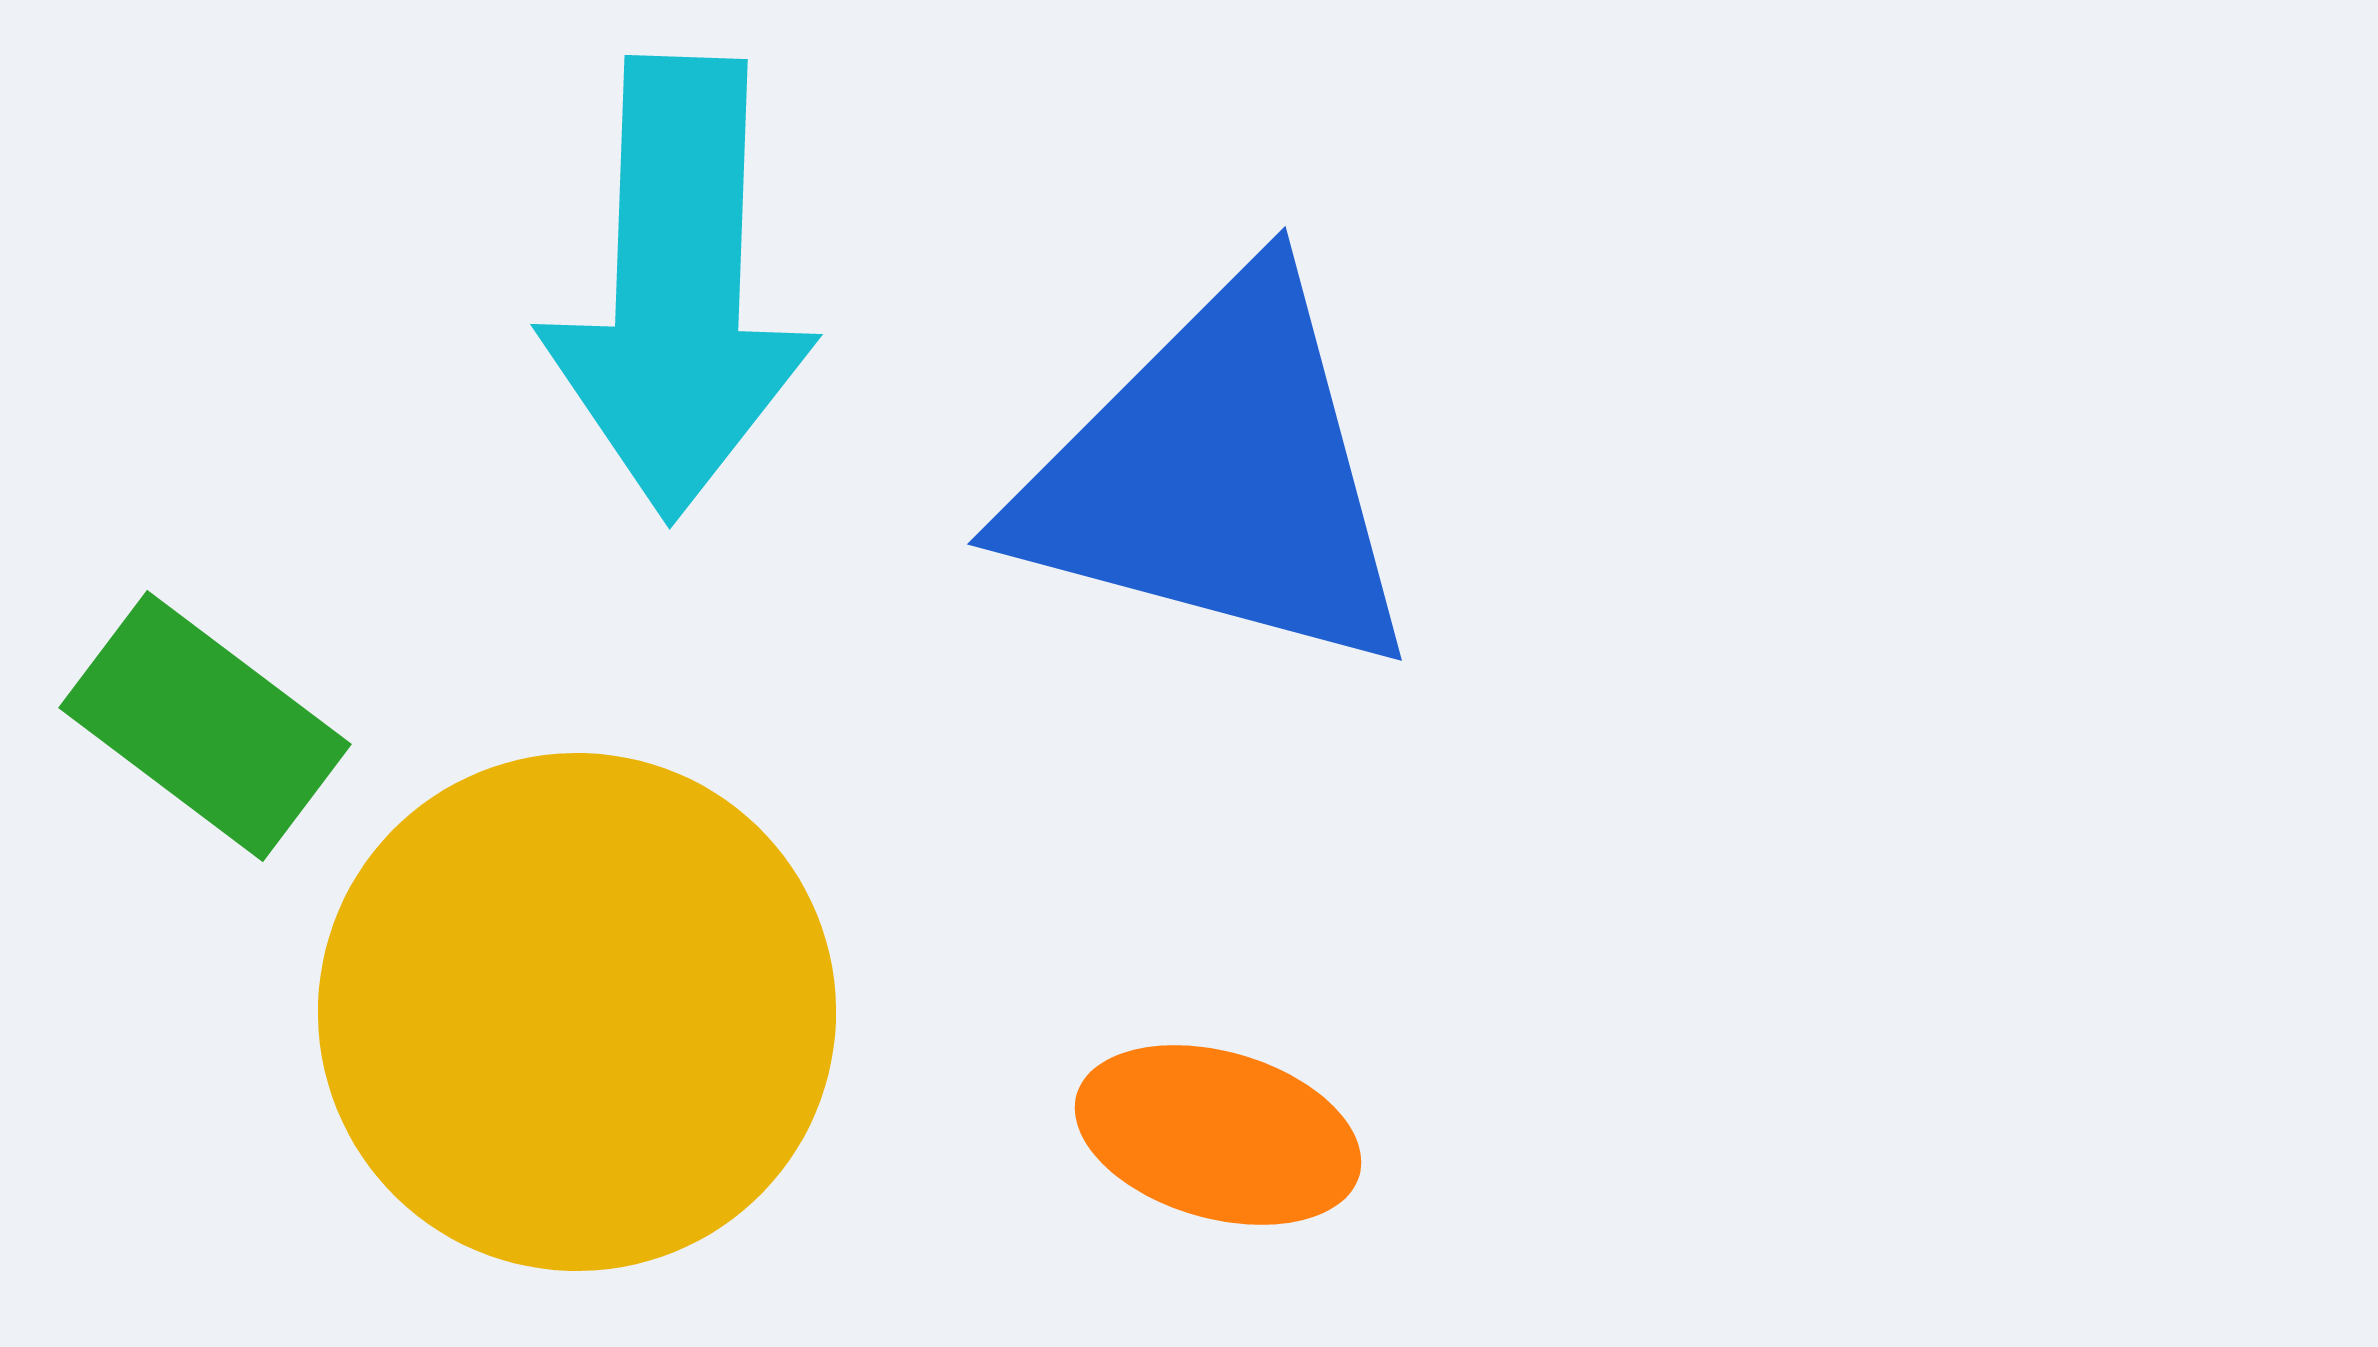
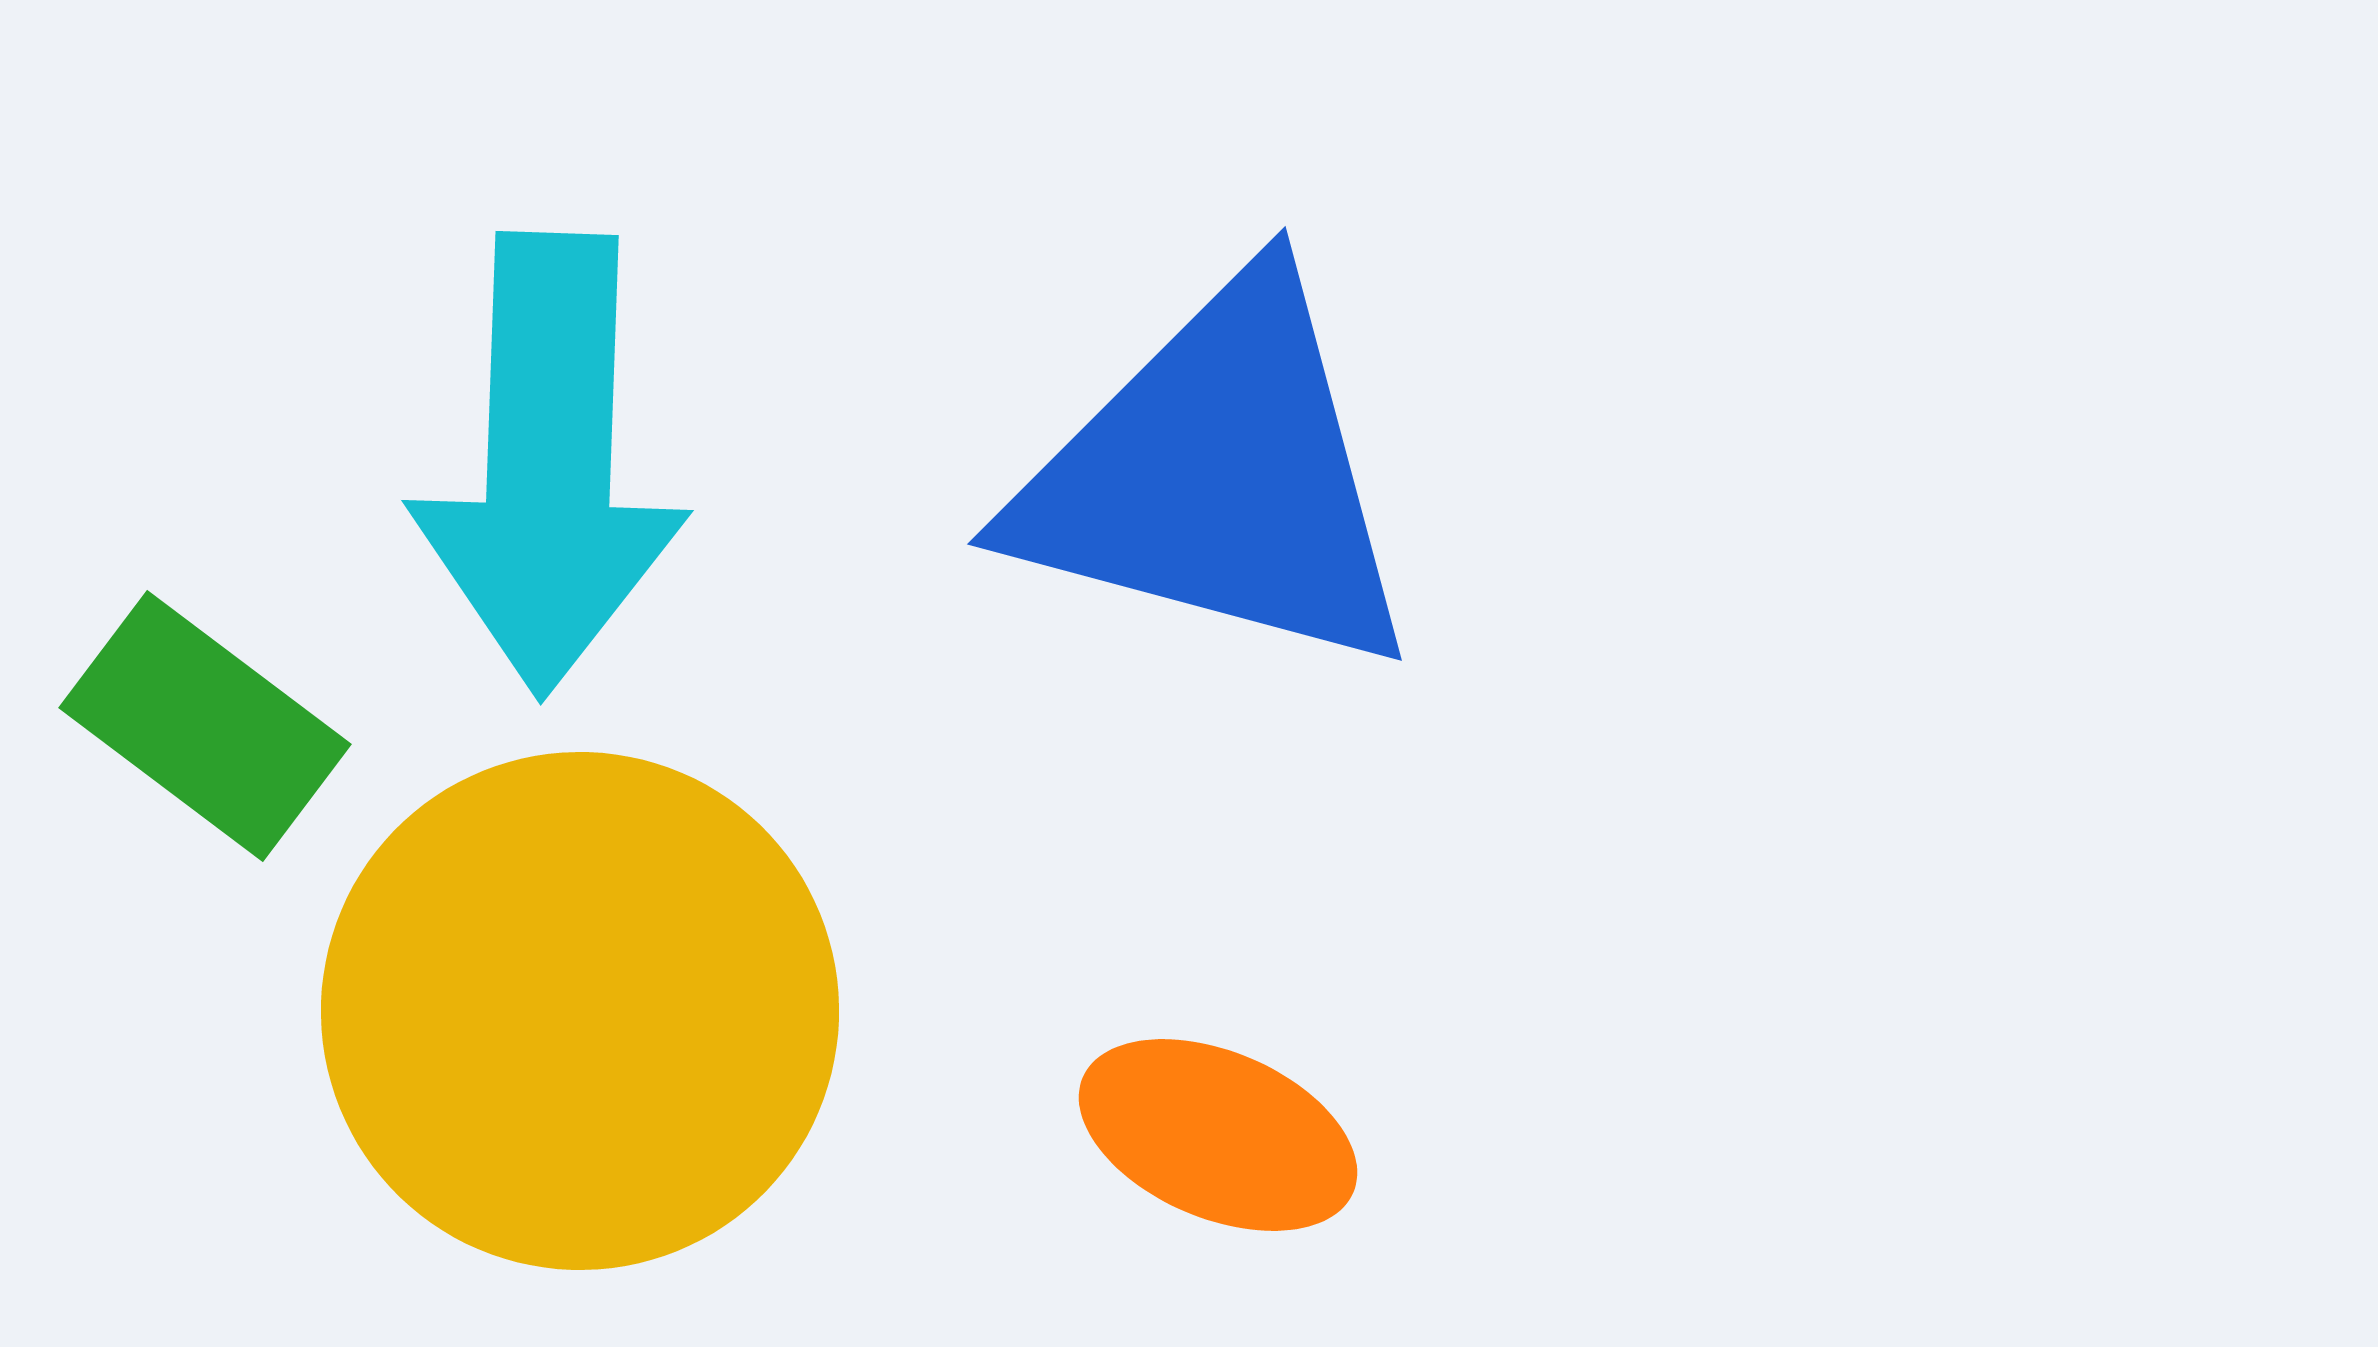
cyan arrow: moved 129 px left, 176 px down
yellow circle: moved 3 px right, 1 px up
orange ellipse: rotated 7 degrees clockwise
